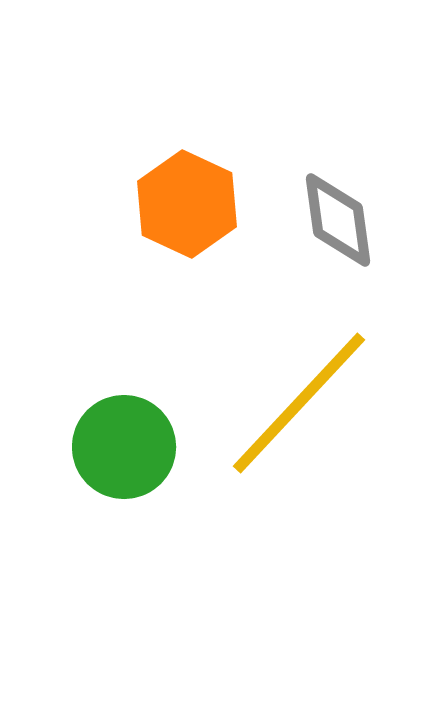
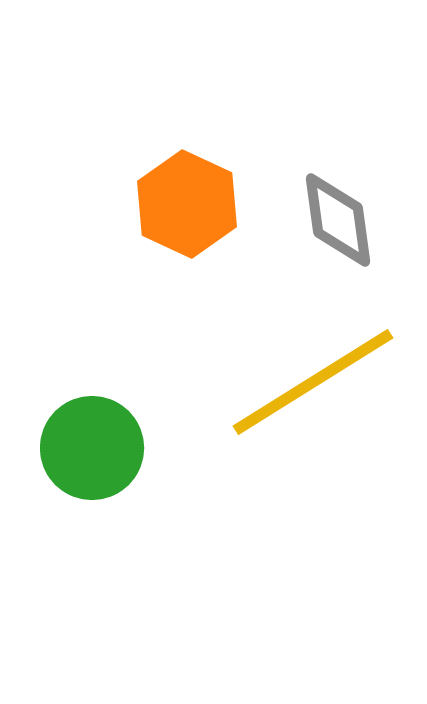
yellow line: moved 14 px right, 21 px up; rotated 15 degrees clockwise
green circle: moved 32 px left, 1 px down
